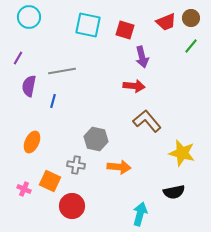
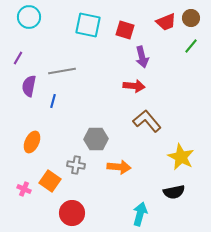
gray hexagon: rotated 15 degrees counterclockwise
yellow star: moved 1 px left, 4 px down; rotated 12 degrees clockwise
orange square: rotated 10 degrees clockwise
red circle: moved 7 px down
